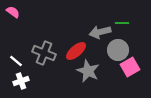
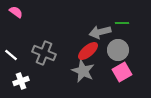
pink semicircle: moved 3 px right
red ellipse: moved 12 px right
white line: moved 5 px left, 6 px up
pink square: moved 8 px left, 5 px down
gray star: moved 5 px left
